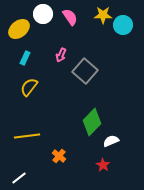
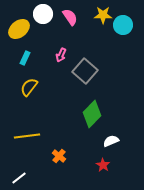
green diamond: moved 8 px up
